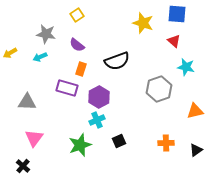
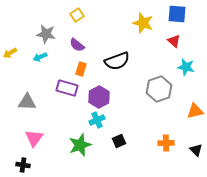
black triangle: rotated 40 degrees counterclockwise
black cross: moved 1 px up; rotated 32 degrees counterclockwise
